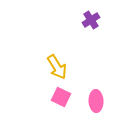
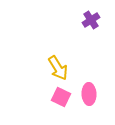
yellow arrow: moved 1 px right, 1 px down
pink ellipse: moved 7 px left, 7 px up
